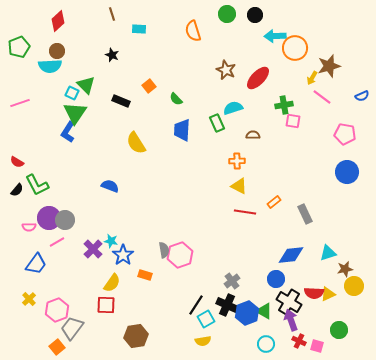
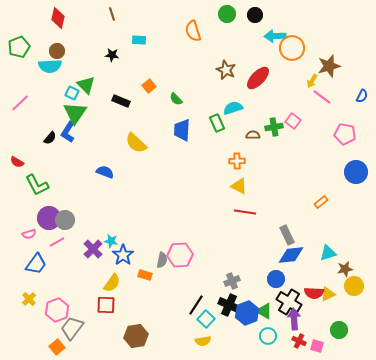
red diamond at (58, 21): moved 3 px up; rotated 35 degrees counterclockwise
cyan rectangle at (139, 29): moved 11 px down
orange circle at (295, 48): moved 3 px left
black star at (112, 55): rotated 16 degrees counterclockwise
yellow arrow at (312, 78): moved 3 px down
blue semicircle at (362, 96): rotated 40 degrees counterclockwise
pink line at (20, 103): rotated 24 degrees counterclockwise
green cross at (284, 105): moved 10 px left, 22 px down
pink square at (293, 121): rotated 28 degrees clockwise
yellow semicircle at (136, 143): rotated 15 degrees counterclockwise
blue circle at (347, 172): moved 9 px right
blue semicircle at (110, 186): moved 5 px left, 14 px up
black semicircle at (17, 190): moved 33 px right, 52 px up
orange rectangle at (274, 202): moved 47 px right
gray rectangle at (305, 214): moved 18 px left, 21 px down
pink semicircle at (29, 227): moved 7 px down; rotated 16 degrees counterclockwise
gray semicircle at (164, 250): moved 2 px left, 10 px down; rotated 21 degrees clockwise
pink hexagon at (180, 255): rotated 15 degrees clockwise
gray cross at (232, 281): rotated 14 degrees clockwise
black cross at (227, 305): moved 2 px right
cyan square at (206, 319): rotated 18 degrees counterclockwise
purple arrow at (291, 320): moved 3 px right, 1 px up; rotated 15 degrees clockwise
cyan circle at (266, 344): moved 2 px right, 8 px up
